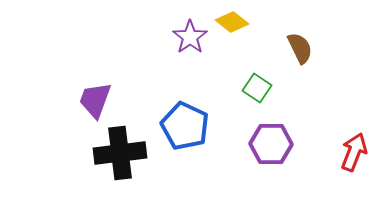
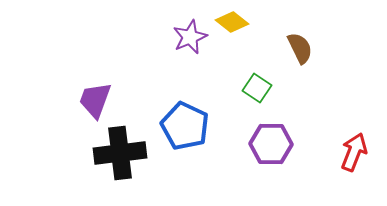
purple star: rotated 12 degrees clockwise
